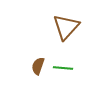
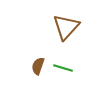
green line: rotated 12 degrees clockwise
